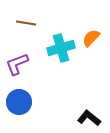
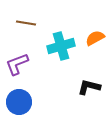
orange semicircle: moved 4 px right; rotated 18 degrees clockwise
cyan cross: moved 2 px up
black L-shape: moved 31 px up; rotated 25 degrees counterclockwise
